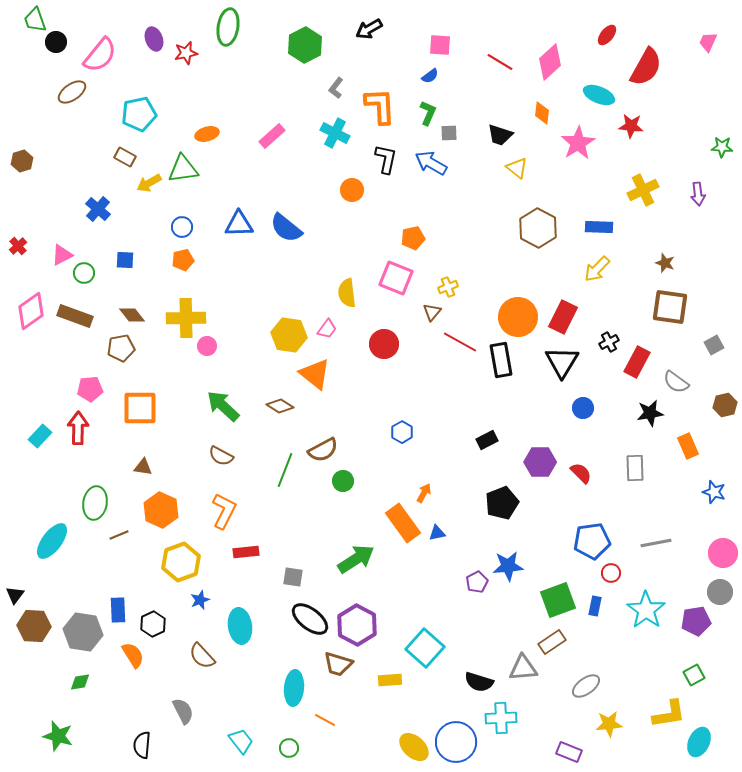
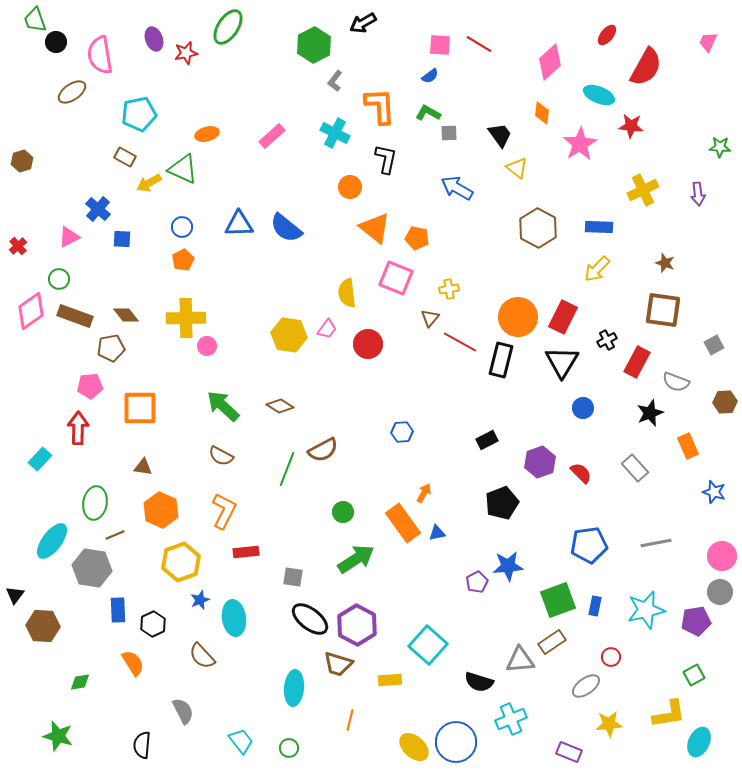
green ellipse at (228, 27): rotated 24 degrees clockwise
black arrow at (369, 29): moved 6 px left, 6 px up
green hexagon at (305, 45): moved 9 px right
pink semicircle at (100, 55): rotated 132 degrees clockwise
red line at (500, 62): moved 21 px left, 18 px up
gray L-shape at (336, 88): moved 1 px left, 7 px up
green L-shape at (428, 113): rotated 85 degrees counterclockwise
black trapezoid at (500, 135): rotated 144 degrees counterclockwise
pink star at (578, 143): moved 2 px right, 1 px down
green star at (722, 147): moved 2 px left
blue arrow at (431, 163): moved 26 px right, 25 px down
green triangle at (183, 169): rotated 32 degrees clockwise
orange circle at (352, 190): moved 2 px left, 3 px up
orange pentagon at (413, 238): moved 4 px right; rotated 25 degrees clockwise
pink triangle at (62, 255): moved 7 px right, 18 px up
blue square at (125, 260): moved 3 px left, 21 px up
orange pentagon at (183, 260): rotated 15 degrees counterclockwise
green circle at (84, 273): moved 25 px left, 6 px down
yellow cross at (448, 287): moved 1 px right, 2 px down; rotated 12 degrees clockwise
brown square at (670, 307): moved 7 px left, 3 px down
brown triangle at (432, 312): moved 2 px left, 6 px down
brown diamond at (132, 315): moved 6 px left
black cross at (609, 342): moved 2 px left, 2 px up
red circle at (384, 344): moved 16 px left
brown pentagon at (121, 348): moved 10 px left
black rectangle at (501, 360): rotated 24 degrees clockwise
orange triangle at (315, 374): moved 60 px right, 146 px up
gray semicircle at (676, 382): rotated 16 degrees counterclockwise
pink pentagon at (90, 389): moved 3 px up
brown hexagon at (725, 405): moved 3 px up; rotated 10 degrees clockwise
black star at (650, 413): rotated 12 degrees counterclockwise
blue hexagon at (402, 432): rotated 25 degrees clockwise
cyan rectangle at (40, 436): moved 23 px down
purple hexagon at (540, 462): rotated 20 degrees counterclockwise
gray rectangle at (635, 468): rotated 40 degrees counterclockwise
green line at (285, 470): moved 2 px right, 1 px up
green circle at (343, 481): moved 31 px down
brown line at (119, 535): moved 4 px left
blue pentagon at (592, 541): moved 3 px left, 4 px down
pink circle at (723, 553): moved 1 px left, 3 px down
red circle at (611, 573): moved 84 px down
cyan star at (646, 610): rotated 24 degrees clockwise
brown hexagon at (34, 626): moved 9 px right
cyan ellipse at (240, 626): moved 6 px left, 8 px up
gray hexagon at (83, 632): moved 9 px right, 64 px up
cyan square at (425, 648): moved 3 px right, 3 px up
orange semicircle at (133, 655): moved 8 px down
gray triangle at (523, 668): moved 3 px left, 8 px up
cyan cross at (501, 718): moved 10 px right, 1 px down; rotated 20 degrees counterclockwise
orange line at (325, 720): moved 25 px right; rotated 75 degrees clockwise
